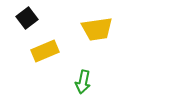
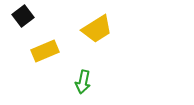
black square: moved 4 px left, 2 px up
yellow trapezoid: rotated 24 degrees counterclockwise
